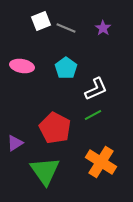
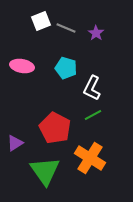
purple star: moved 7 px left, 5 px down
cyan pentagon: rotated 20 degrees counterclockwise
white L-shape: moved 4 px left, 1 px up; rotated 140 degrees clockwise
orange cross: moved 11 px left, 4 px up
